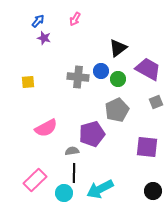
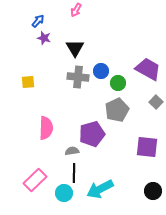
pink arrow: moved 1 px right, 9 px up
black triangle: moved 43 px left; rotated 24 degrees counterclockwise
green circle: moved 4 px down
gray square: rotated 24 degrees counterclockwise
pink semicircle: rotated 60 degrees counterclockwise
